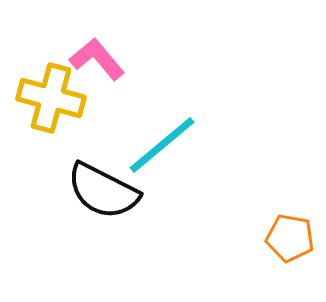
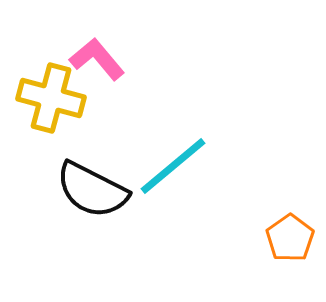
cyan line: moved 11 px right, 21 px down
black semicircle: moved 11 px left, 1 px up
orange pentagon: rotated 27 degrees clockwise
